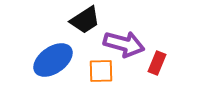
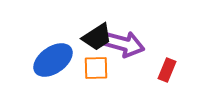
black trapezoid: moved 12 px right, 17 px down
red rectangle: moved 10 px right, 7 px down
orange square: moved 5 px left, 3 px up
